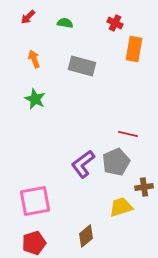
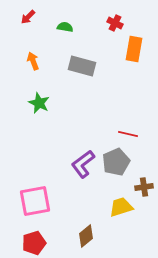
green semicircle: moved 4 px down
orange arrow: moved 1 px left, 2 px down
green star: moved 4 px right, 4 px down
